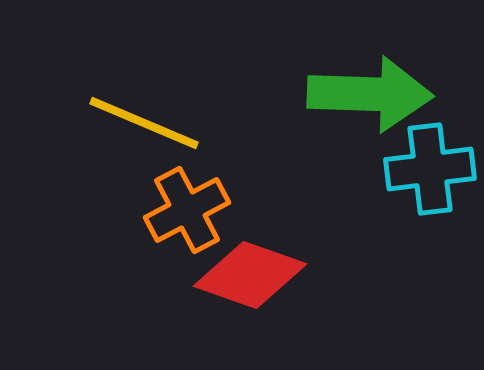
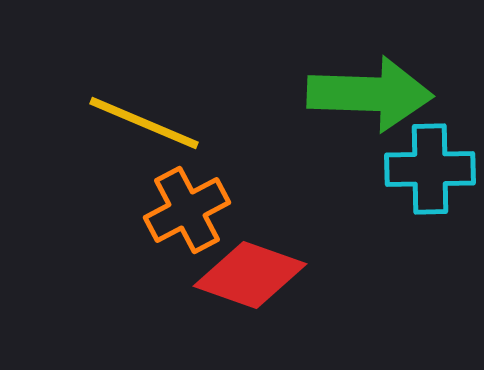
cyan cross: rotated 6 degrees clockwise
